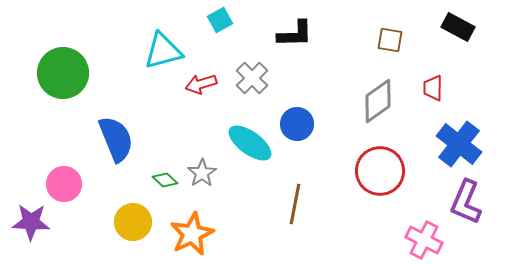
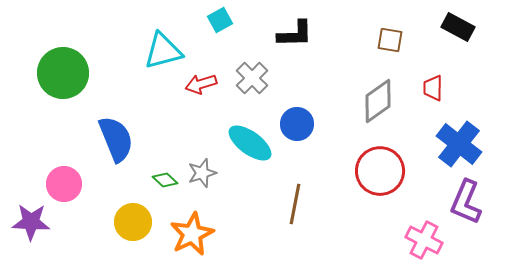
gray star: rotated 16 degrees clockwise
